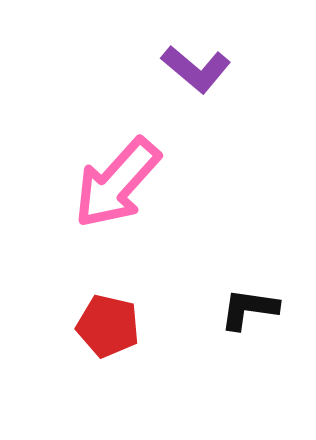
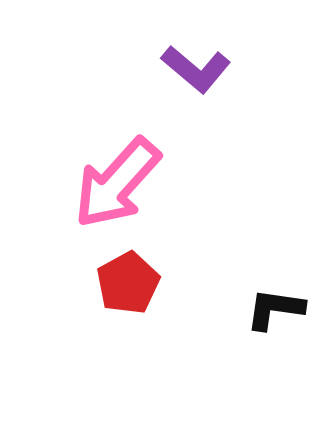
black L-shape: moved 26 px right
red pentagon: moved 20 px right, 43 px up; rotated 30 degrees clockwise
